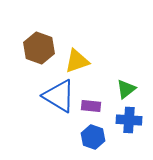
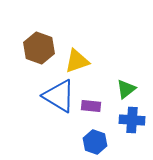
blue cross: moved 3 px right
blue hexagon: moved 2 px right, 5 px down
